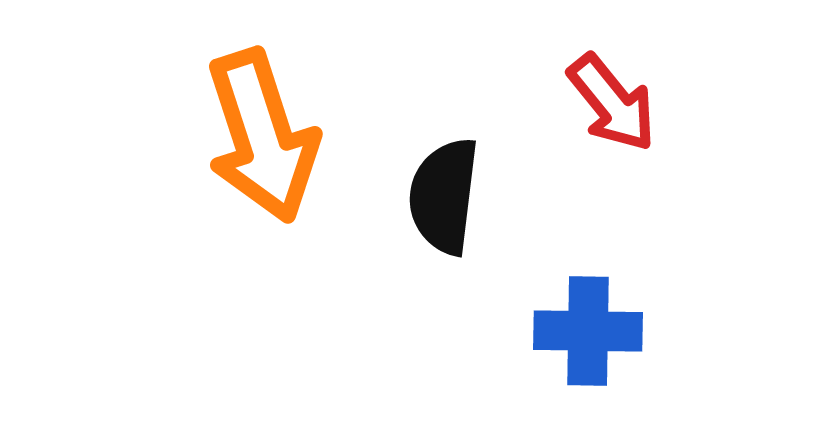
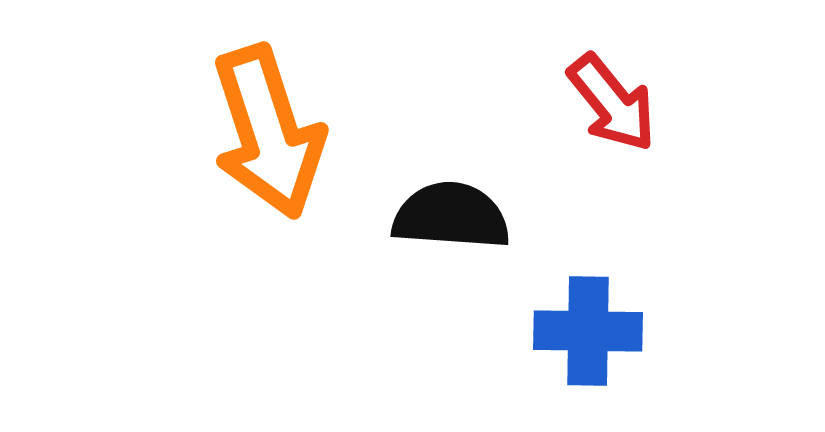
orange arrow: moved 6 px right, 4 px up
black semicircle: moved 7 px right, 20 px down; rotated 87 degrees clockwise
